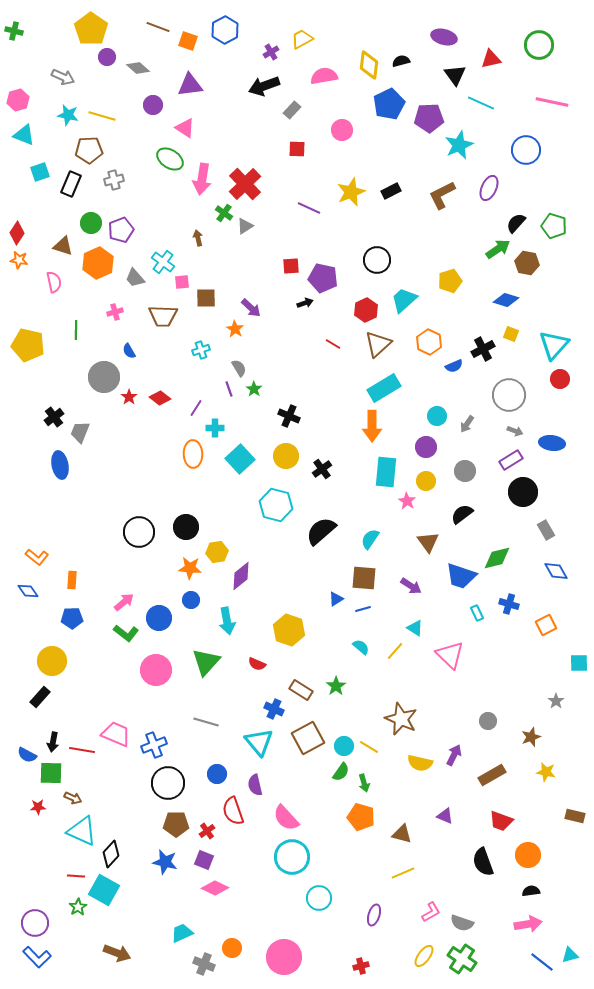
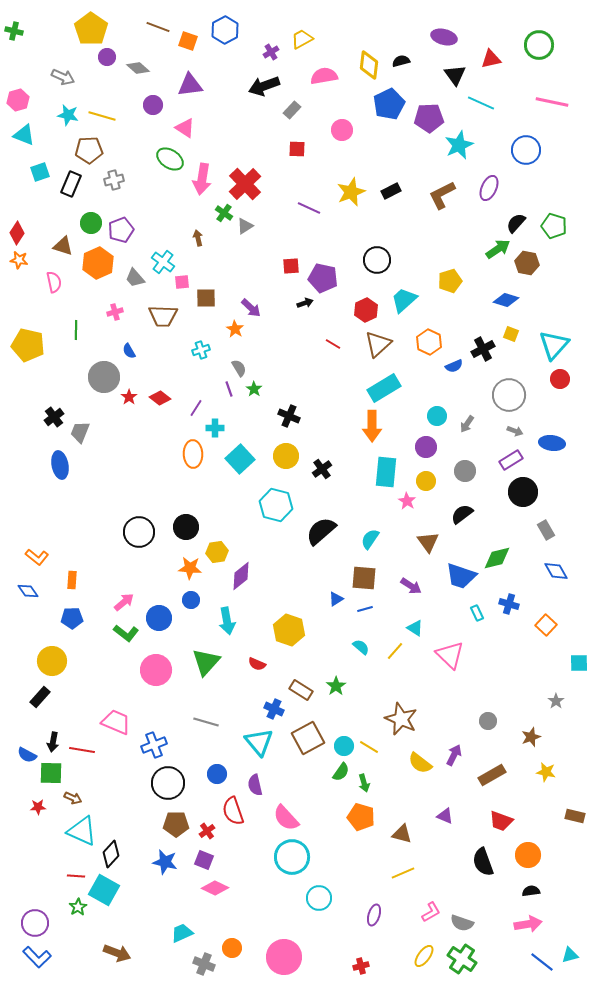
blue line at (363, 609): moved 2 px right
orange square at (546, 625): rotated 20 degrees counterclockwise
pink trapezoid at (116, 734): moved 12 px up
yellow semicircle at (420, 763): rotated 25 degrees clockwise
